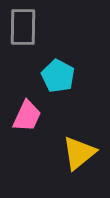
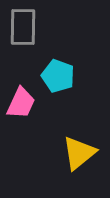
cyan pentagon: rotated 8 degrees counterclockwise
pink trapezoid: moved 6 px left, 13 px up
